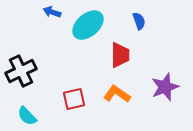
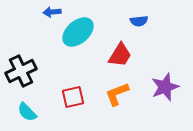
blue arrow: rotated 24 degrees counterclockwise
blue semicircle: rotated 102 degrees clockwise
cyan ellipse: moved 10 px left, 7 px down
red trapezoid: rotated 32 degrees clockwise
orange L-shape: rotated 56 degrees counterclockwise
red square: moved 1 px left, 2 px up
cyan semicircle: moved 4 px up
